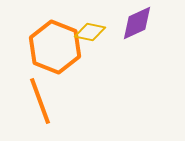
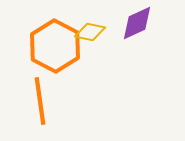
orange hexagon: moved 1 px up; rotated 6 degrees clockwise
orange line: rotated 12 degrees clockwise
